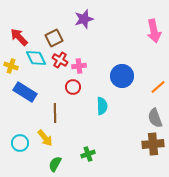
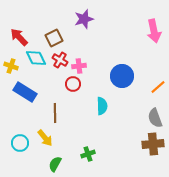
red circle: moved 3 px up
